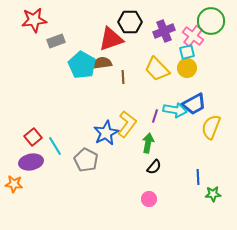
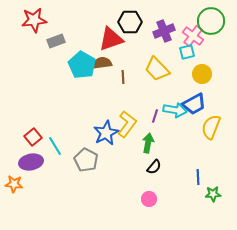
yellow circle: moved 15 px right, 6 px down
